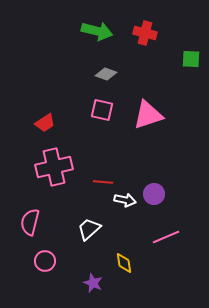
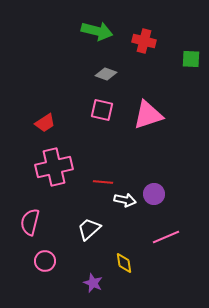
red cross: moved 1 px left, 8 px down
